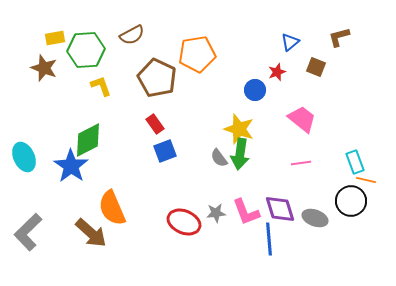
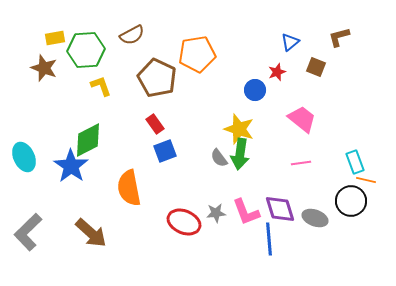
orange semicircle: moved 17 px right, 20 px up; rotated 12 degrees clockwise
